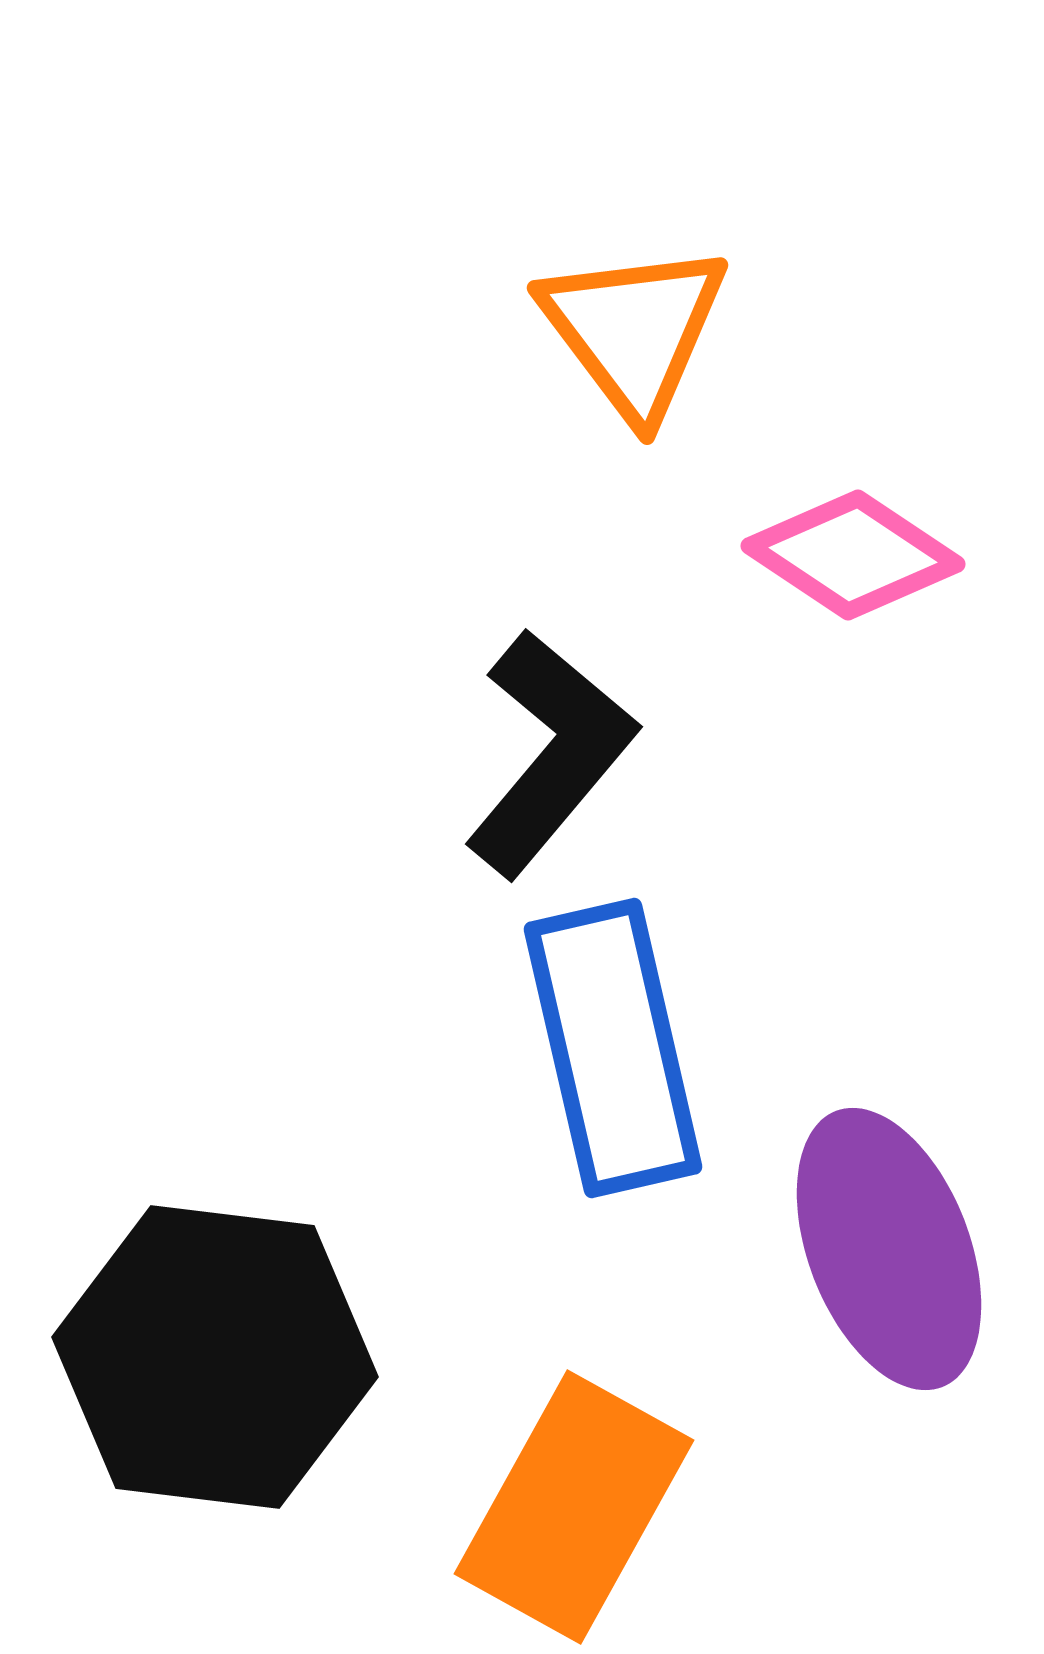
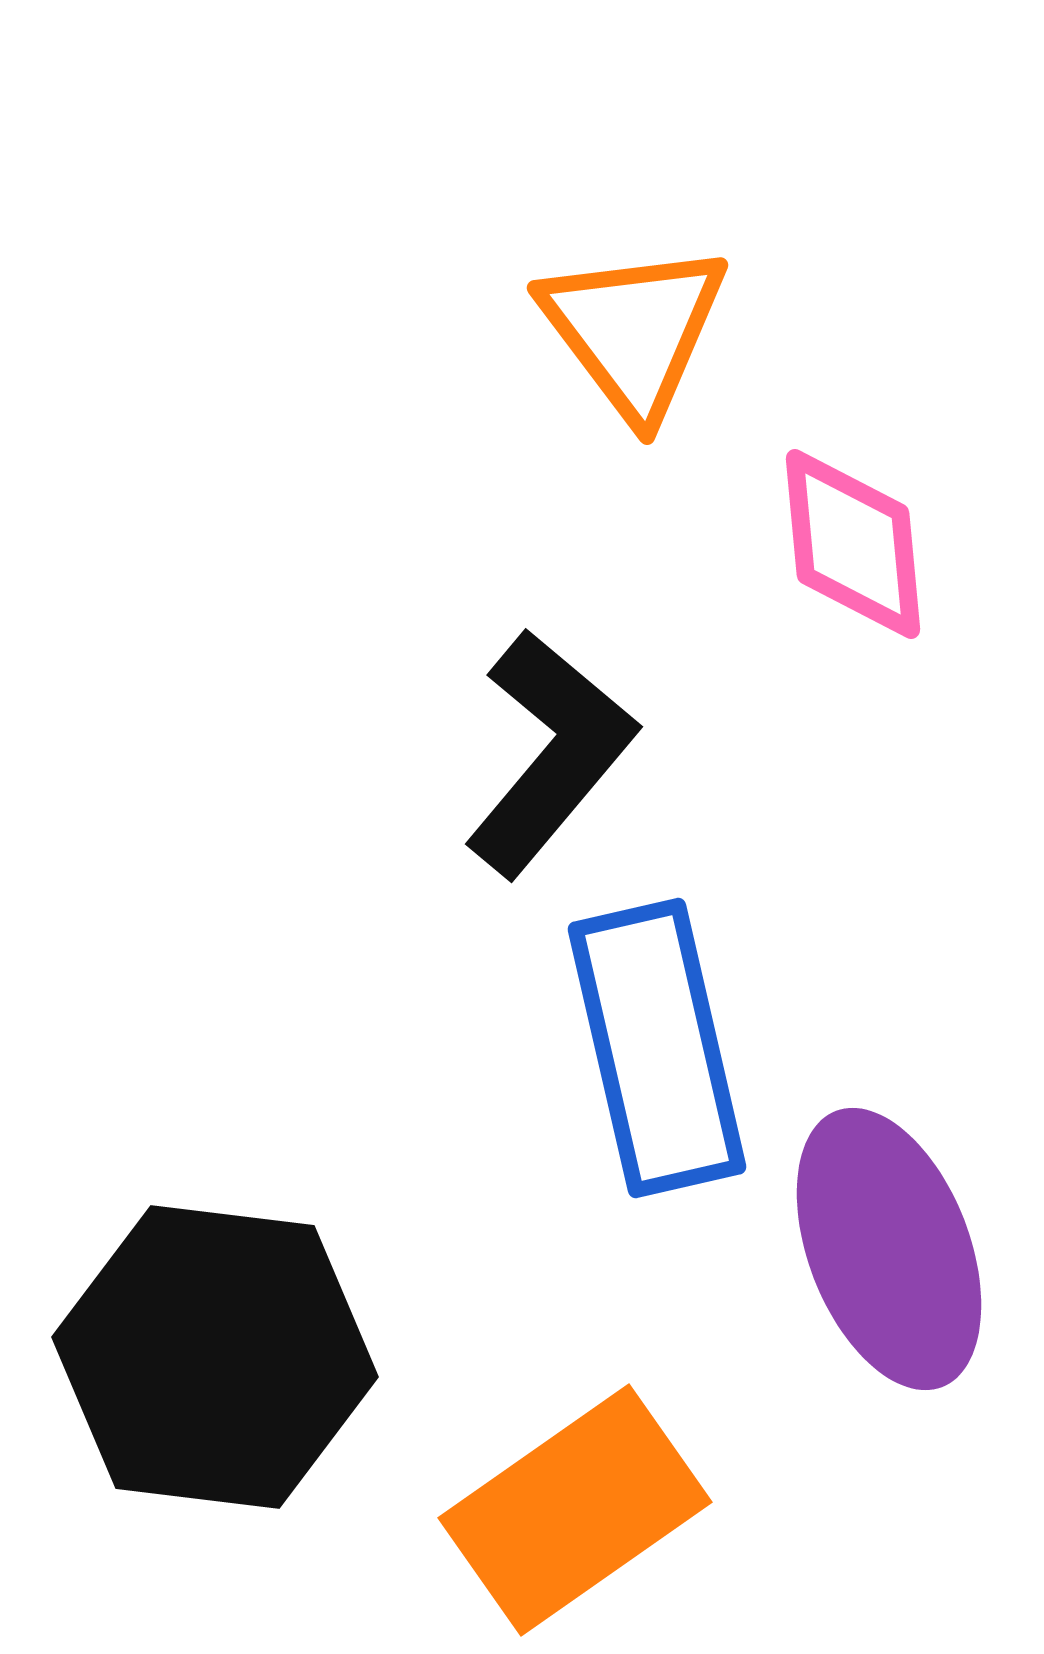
pink diamond: moved 11 px up; rotated 51 degrees clockwise
blue rectangle: moved 44 px right
orange rectangle: moved 1 px right, 3 px down; rotated 26 degrees clockwise
